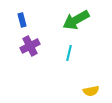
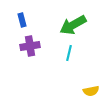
green arrow: moved 3 px left, 5 px down
purple cross: rotated 18 degrees clockwise
